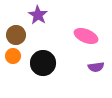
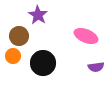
brown circle: moved 3 px right, 1 px down
